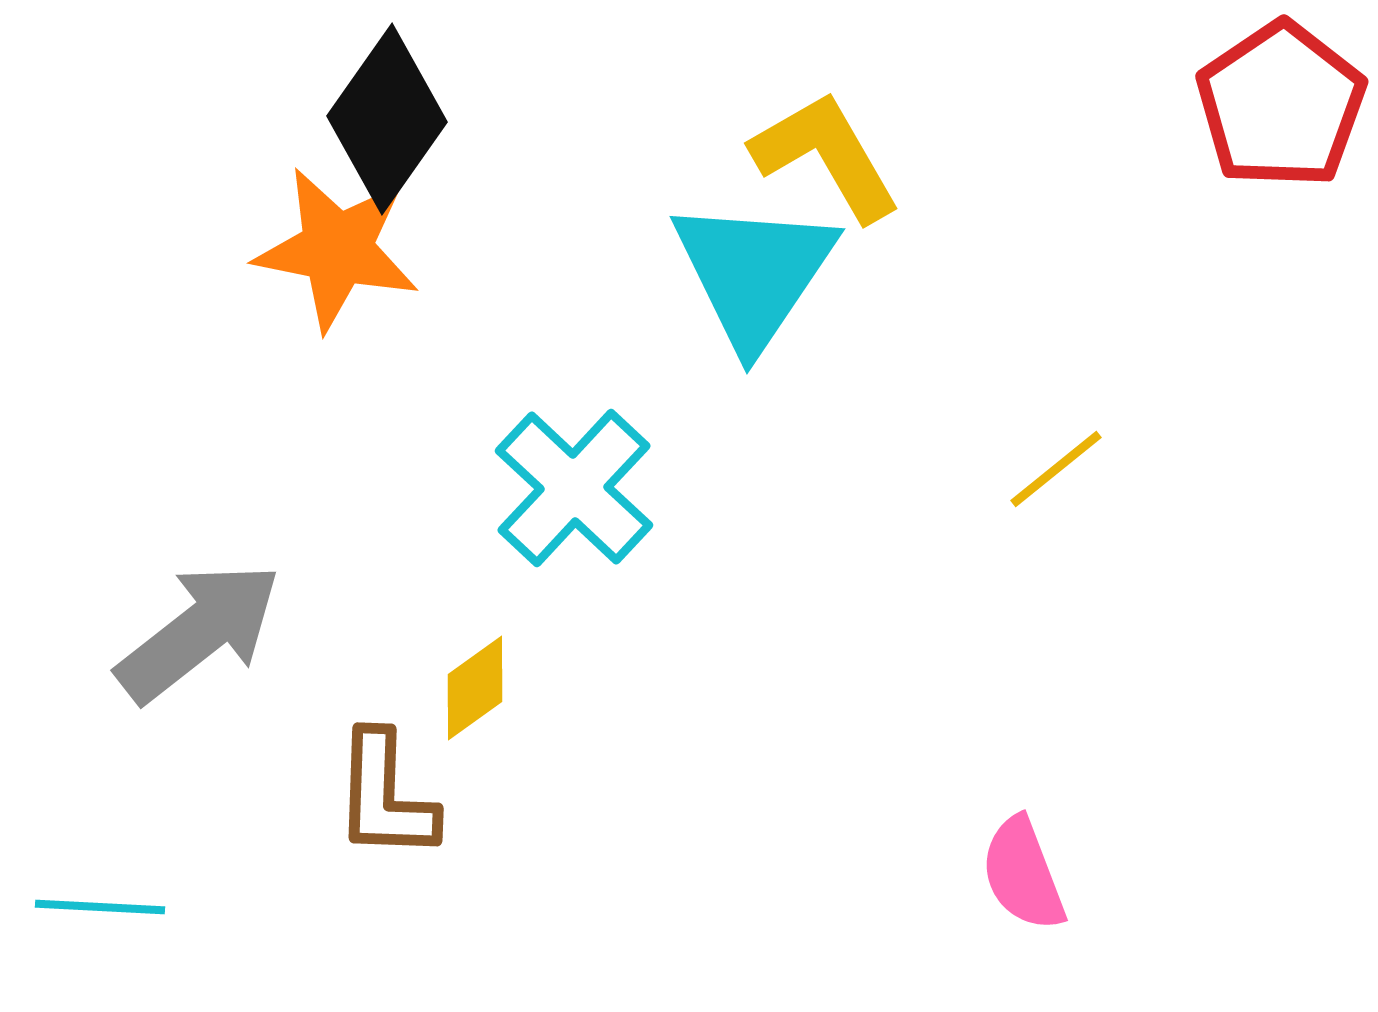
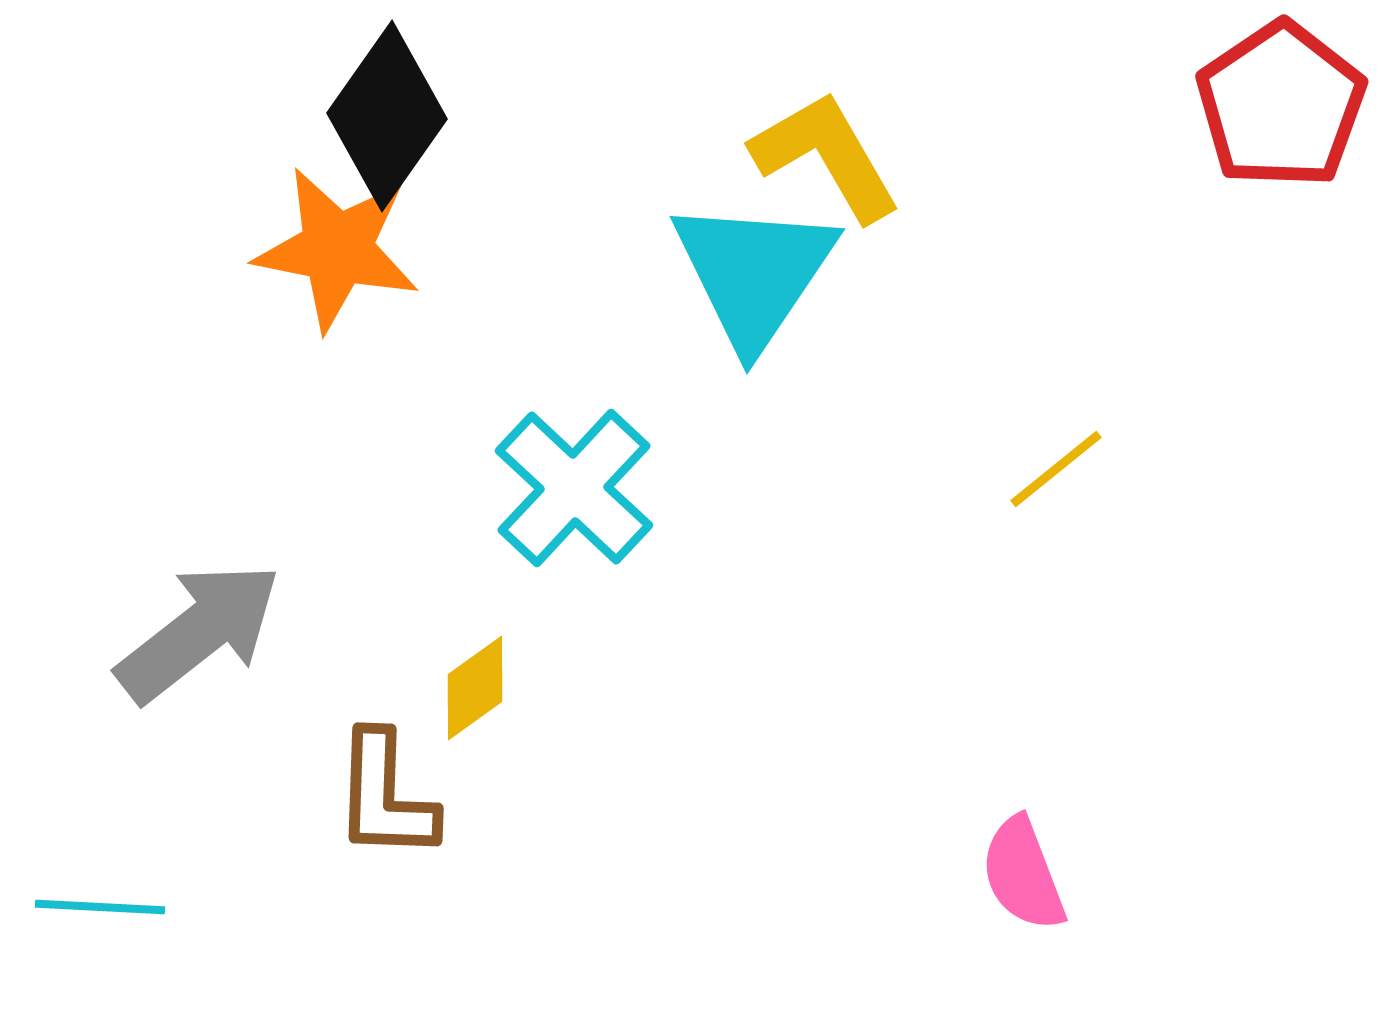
black diamond: moved 3 px up
